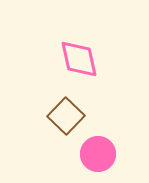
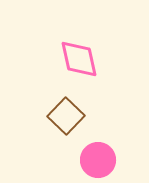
pink circle: moved 6 px down
